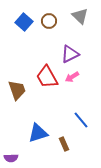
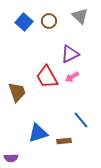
brown trapezoid: moved 2 px down
brown rectangle: moved 3 px up; rotated 72 degrees counterclockwise
